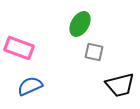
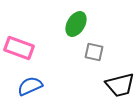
green ellipse: moved 4 px left
